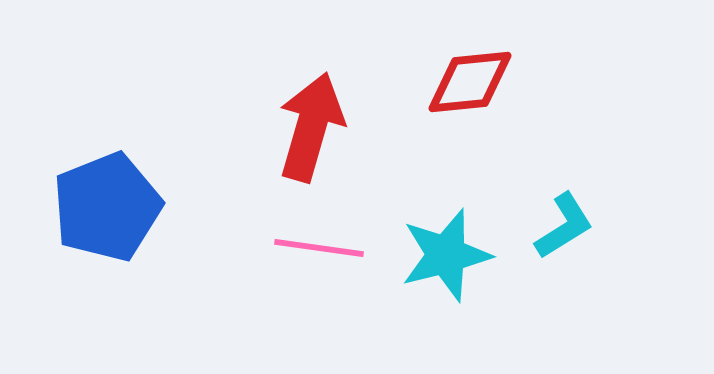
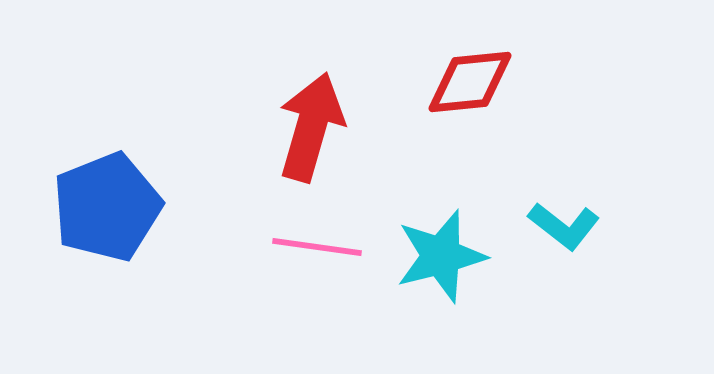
cyan L-shape: rotated 70 degrees clockwise
pink line: moved 2 px left, 1 px up
cyan star: moved 5 px left, 1 px down
